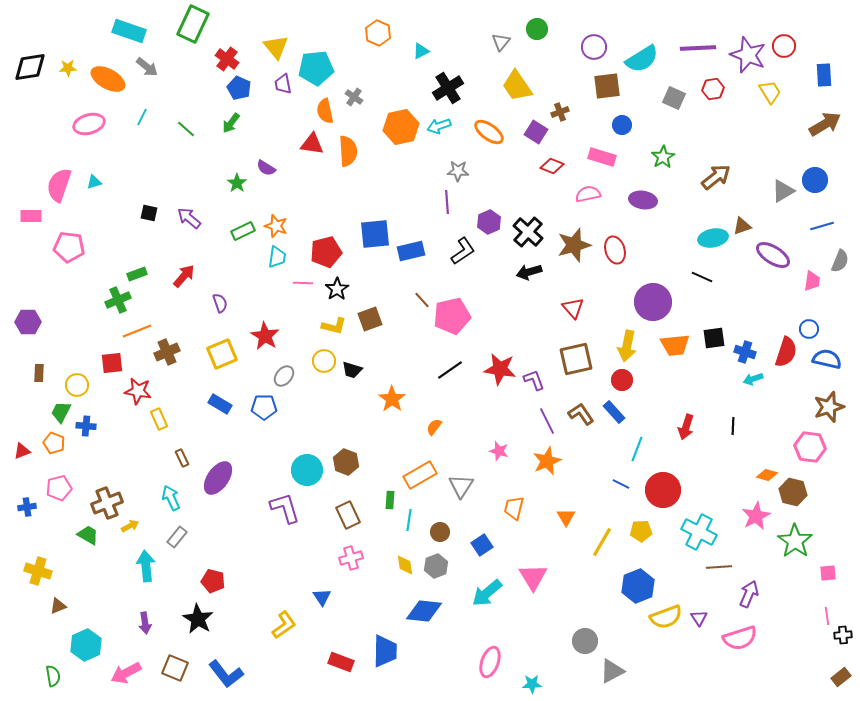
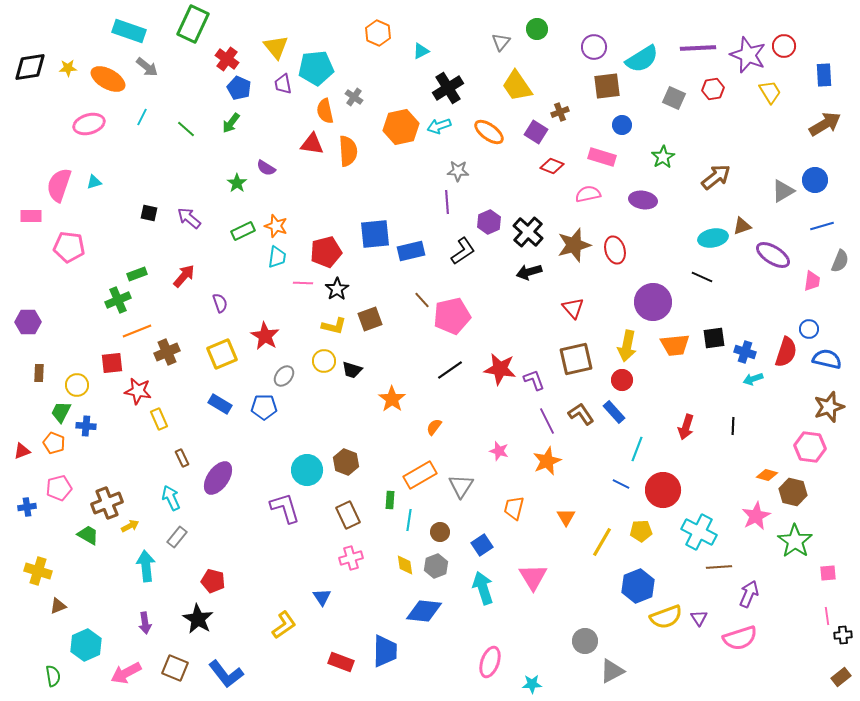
cyan arrow at (487, 593): moved 4 px left, 5 px up; rotated 112 degrees clockwise
